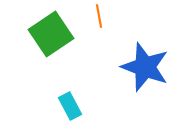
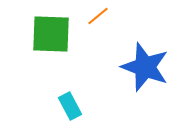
orange line: moved 1 px left; rotated 60 degrees clockwise
green square: rotated 36 degrees clockwise
